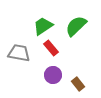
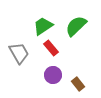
gray trapezoid: rotated 50 degrees clockwise
